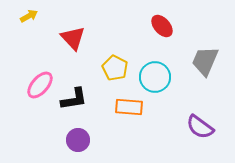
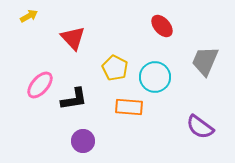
purple circle: moved 5 px right, 1 px down
